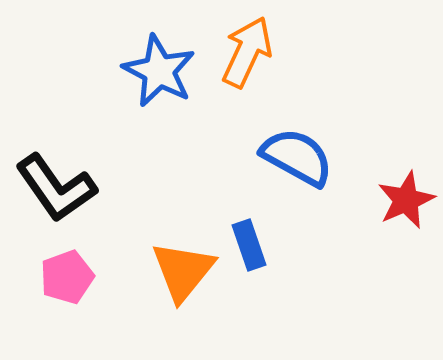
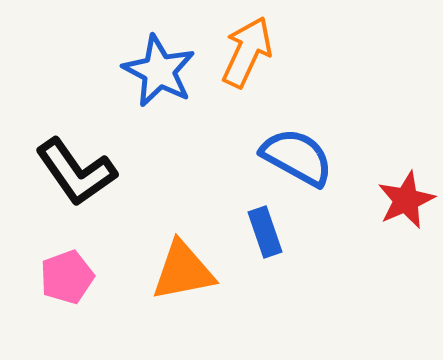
black L-shape: moved 20 px right, 16 px up
blue rectangle: moved 16 px right, 13 px up
orange triangle: rotated 40 degrees clockwise
